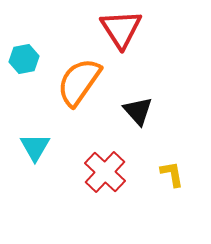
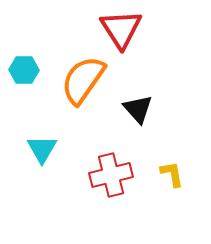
cyan hexagon: moved 11 px down; rotated 12 degrees clockwise
orange semicircle: moved 4 px right, 2 px up
black triangle: moved 2 px up
cyan triangle: moved 7 px right, 2 px down
red cross: moved 6 px right, 3 px down; rotated 33 degrees clockwise
